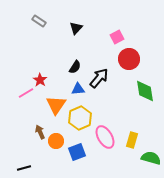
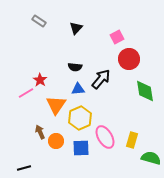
black semicircle: rotated 64 degrees clockwise
black arrow: moved 2 px right, 1 px down
blue square: moved 4 px right, 4 px up; rotated 18 degrees clockwise
